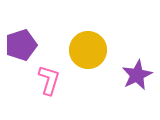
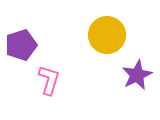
yellow circle: moved 19 px right, 15 px up
